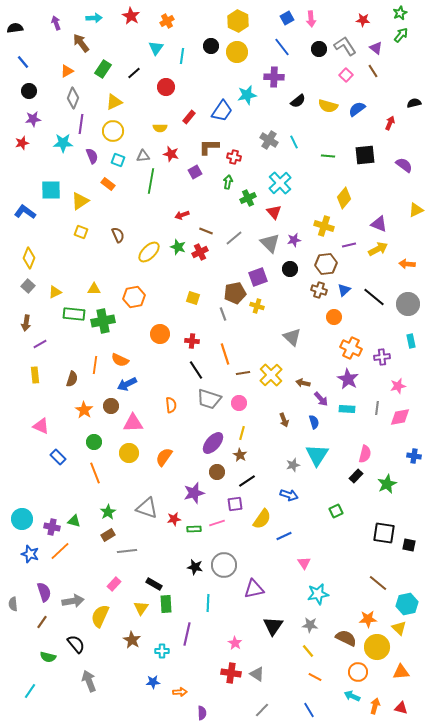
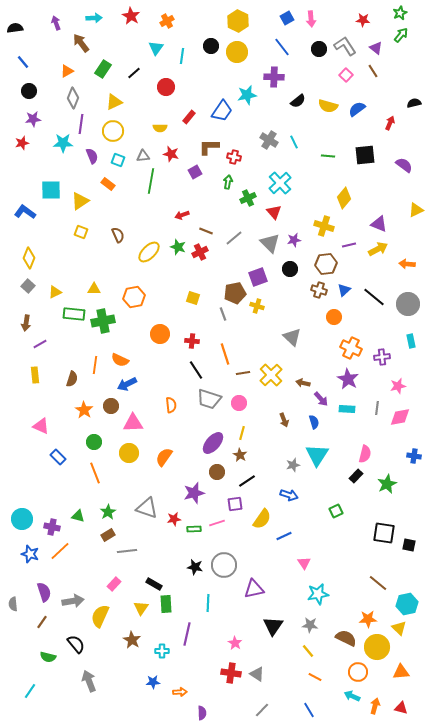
green triangle at (74, 521): moved 4 px right, 5 px up
